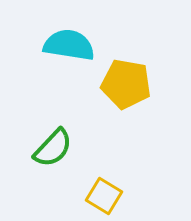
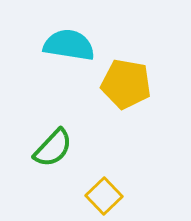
yellow square: rotated 15 degrees clockwise
